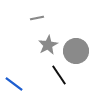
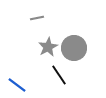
gray star: moved 2 px down
gray circle: moved 2 px left, 3 px up
blue line: moved 3 px right, 1 px down
